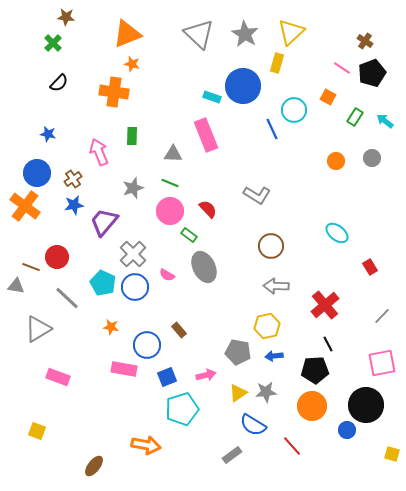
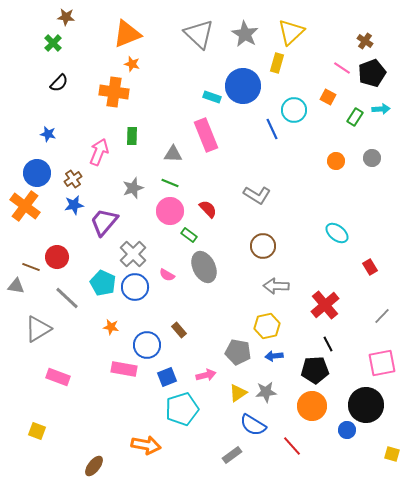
cyan arrow at (385, 121): moved 4 px left, 12 px up; rotated 138 degrees clockwise
pink arrow at (99, 152): rotated 44 degrees clockwise
brown circle at (271, 246): moved 8 px left
